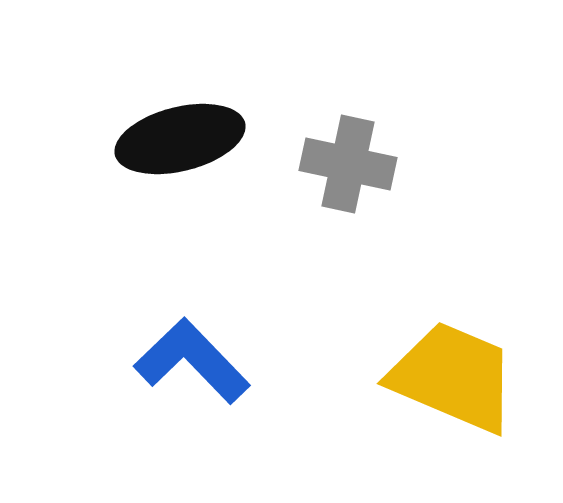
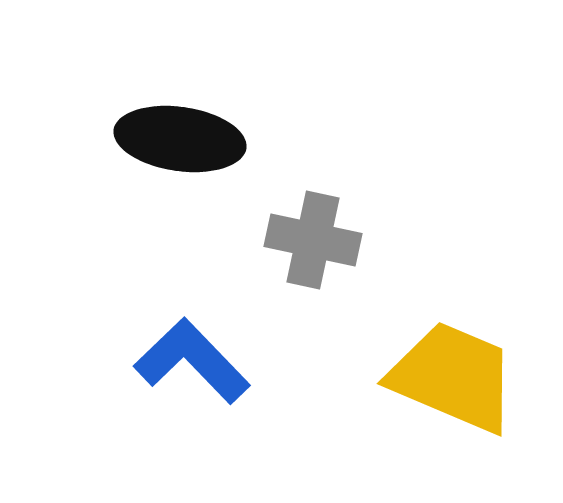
black ellipse: rotated 22 degrees clockwise
gray cross: moved 35 px left, 76 px down
